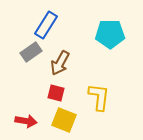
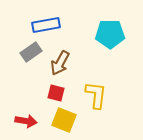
blue rectangle: rotated 48 degrees clockwise
yellow L-shape: moved 3 px left, 2 px up
